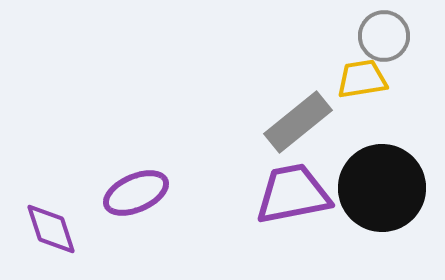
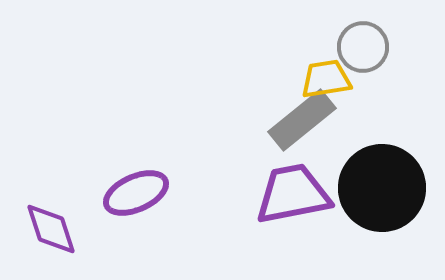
gray circle: moved 21 px left, 11 px down
yellow trapezoid: moved 36 px left
gray rectangle: moved 4 px right, 2 px up
